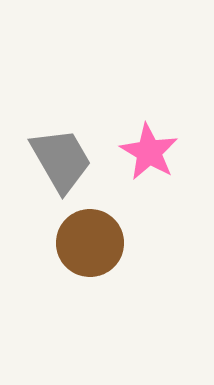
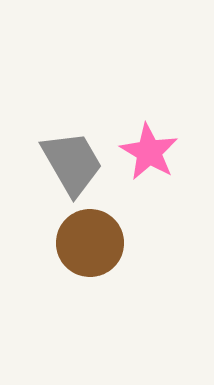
gray trapezoid: moved 11 px right, 3 px down
